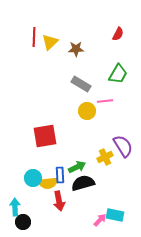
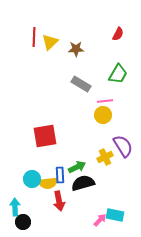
yellow circle: moved 16 px right, 4 px down
cyan circle: moved 1 px left, 1 px down
